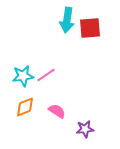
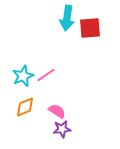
cyan arrow: moved 2 px up
cyan star: rotated 15 degrees counterclockwise
purple star: moved 23 px left
